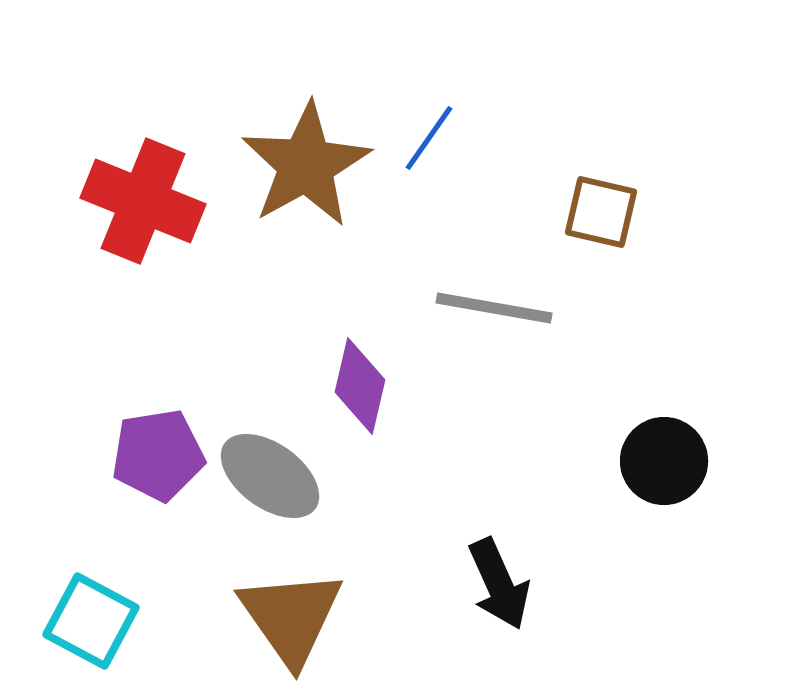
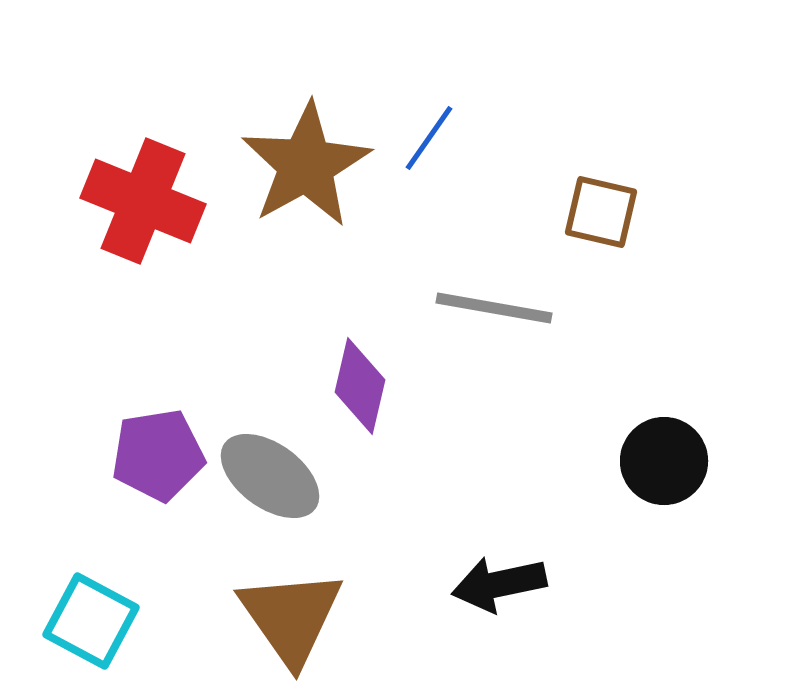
black arrow: rotated 102 degrees clockwise
